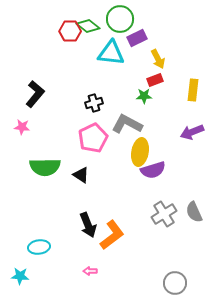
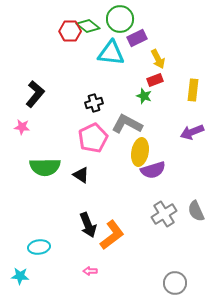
green star: rotated 21 degrees clockwise
gray semicircle: moved 2 px right, 1 px up
